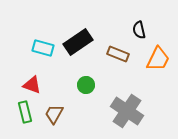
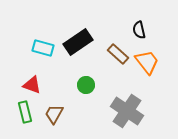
brown rectangle: rotated 20 degrees clockwise
orange trapezoid: moved 11 px left, 3 px down; rotated 64 degrees counterclockwise
